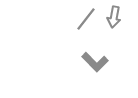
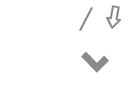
gray line: rotated 10 degrees counterclockwise
